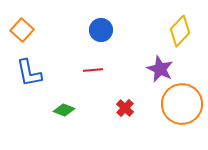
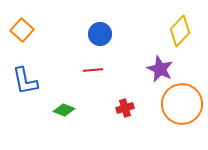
blue circle: moved 1 px left, 4 px down
blue L-shape: moved 4 px left, 8 px down
red cross: rotated 30 degrees clockwise
